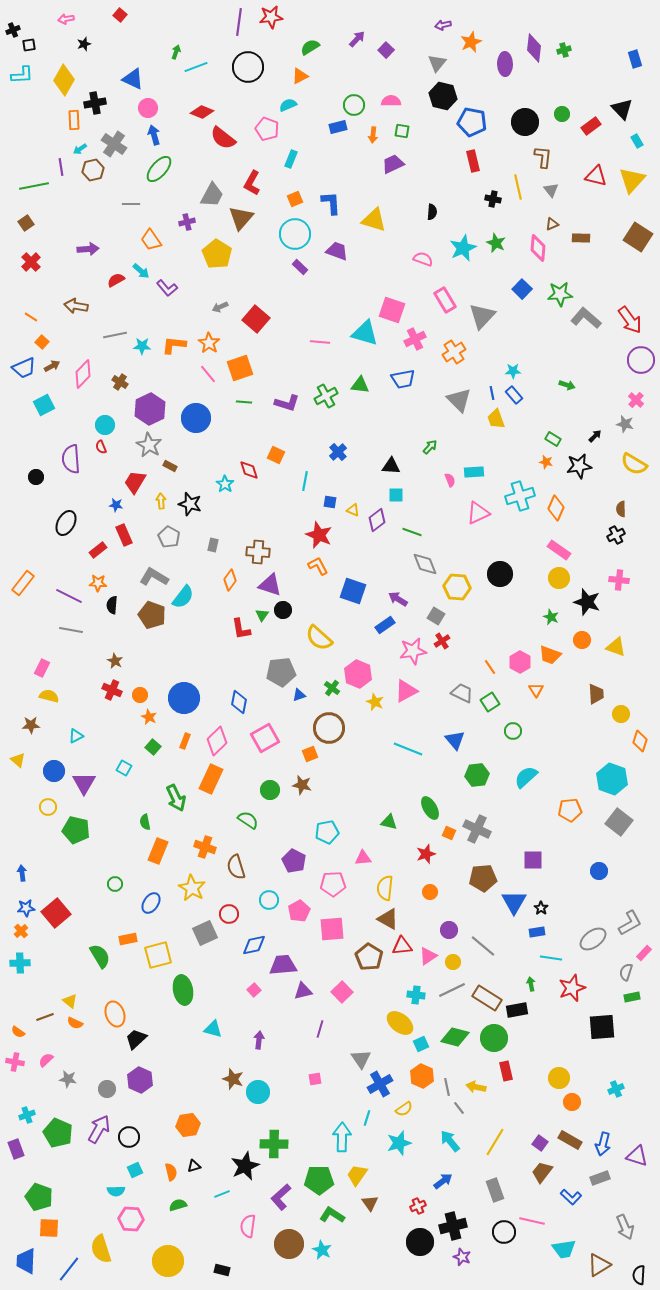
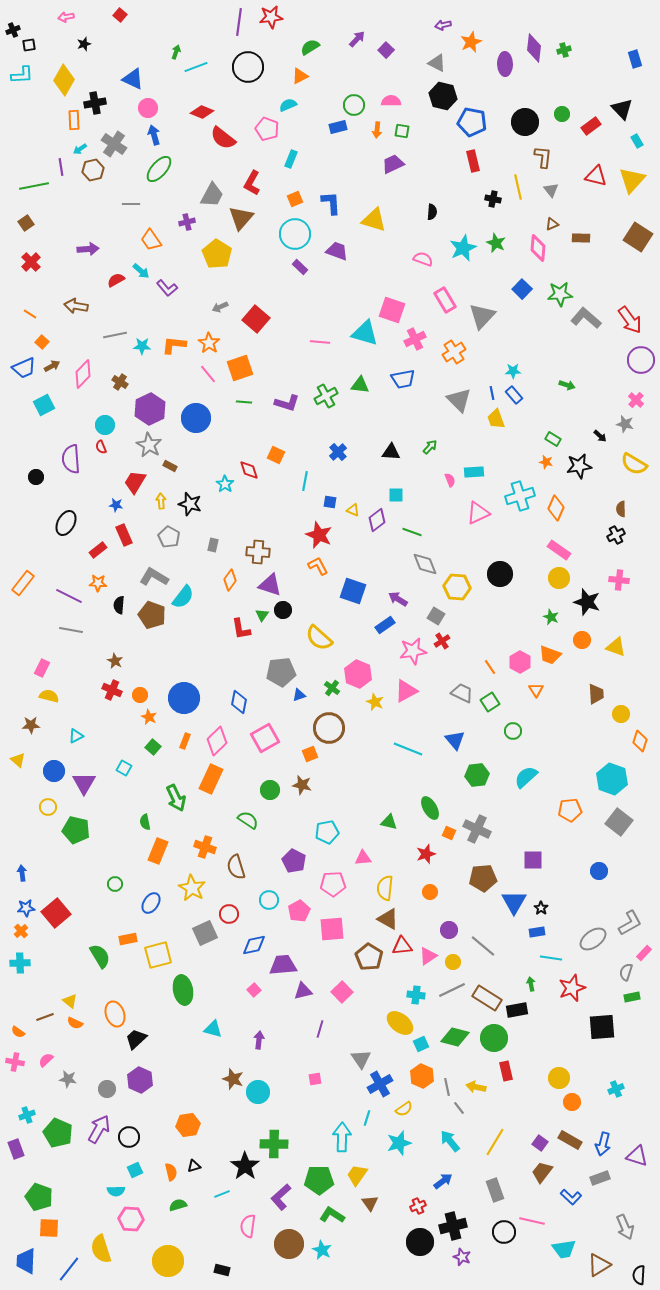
pink arrow at (66, 19): moved 2 px up
gray triangle at (437, 63): rotated 42 degrees counterclockwise
orange arrow at (373, 135): moved 4 px right, 5 px up
orange line at (31, 317): moved 1 px left, 3 px up
black arrow at (595, 436): moved 5 px right; rotated 88 degrees clockwise
black triangle at (391, 466): moved 14 px up
black semicircle at (112, 605): moved 7 px right
black star at (245, 1166): rotated 12 degrees counterclockwise
